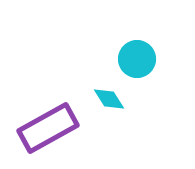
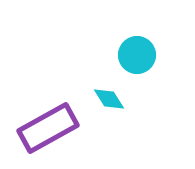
cyan circle: moved 4 px up
